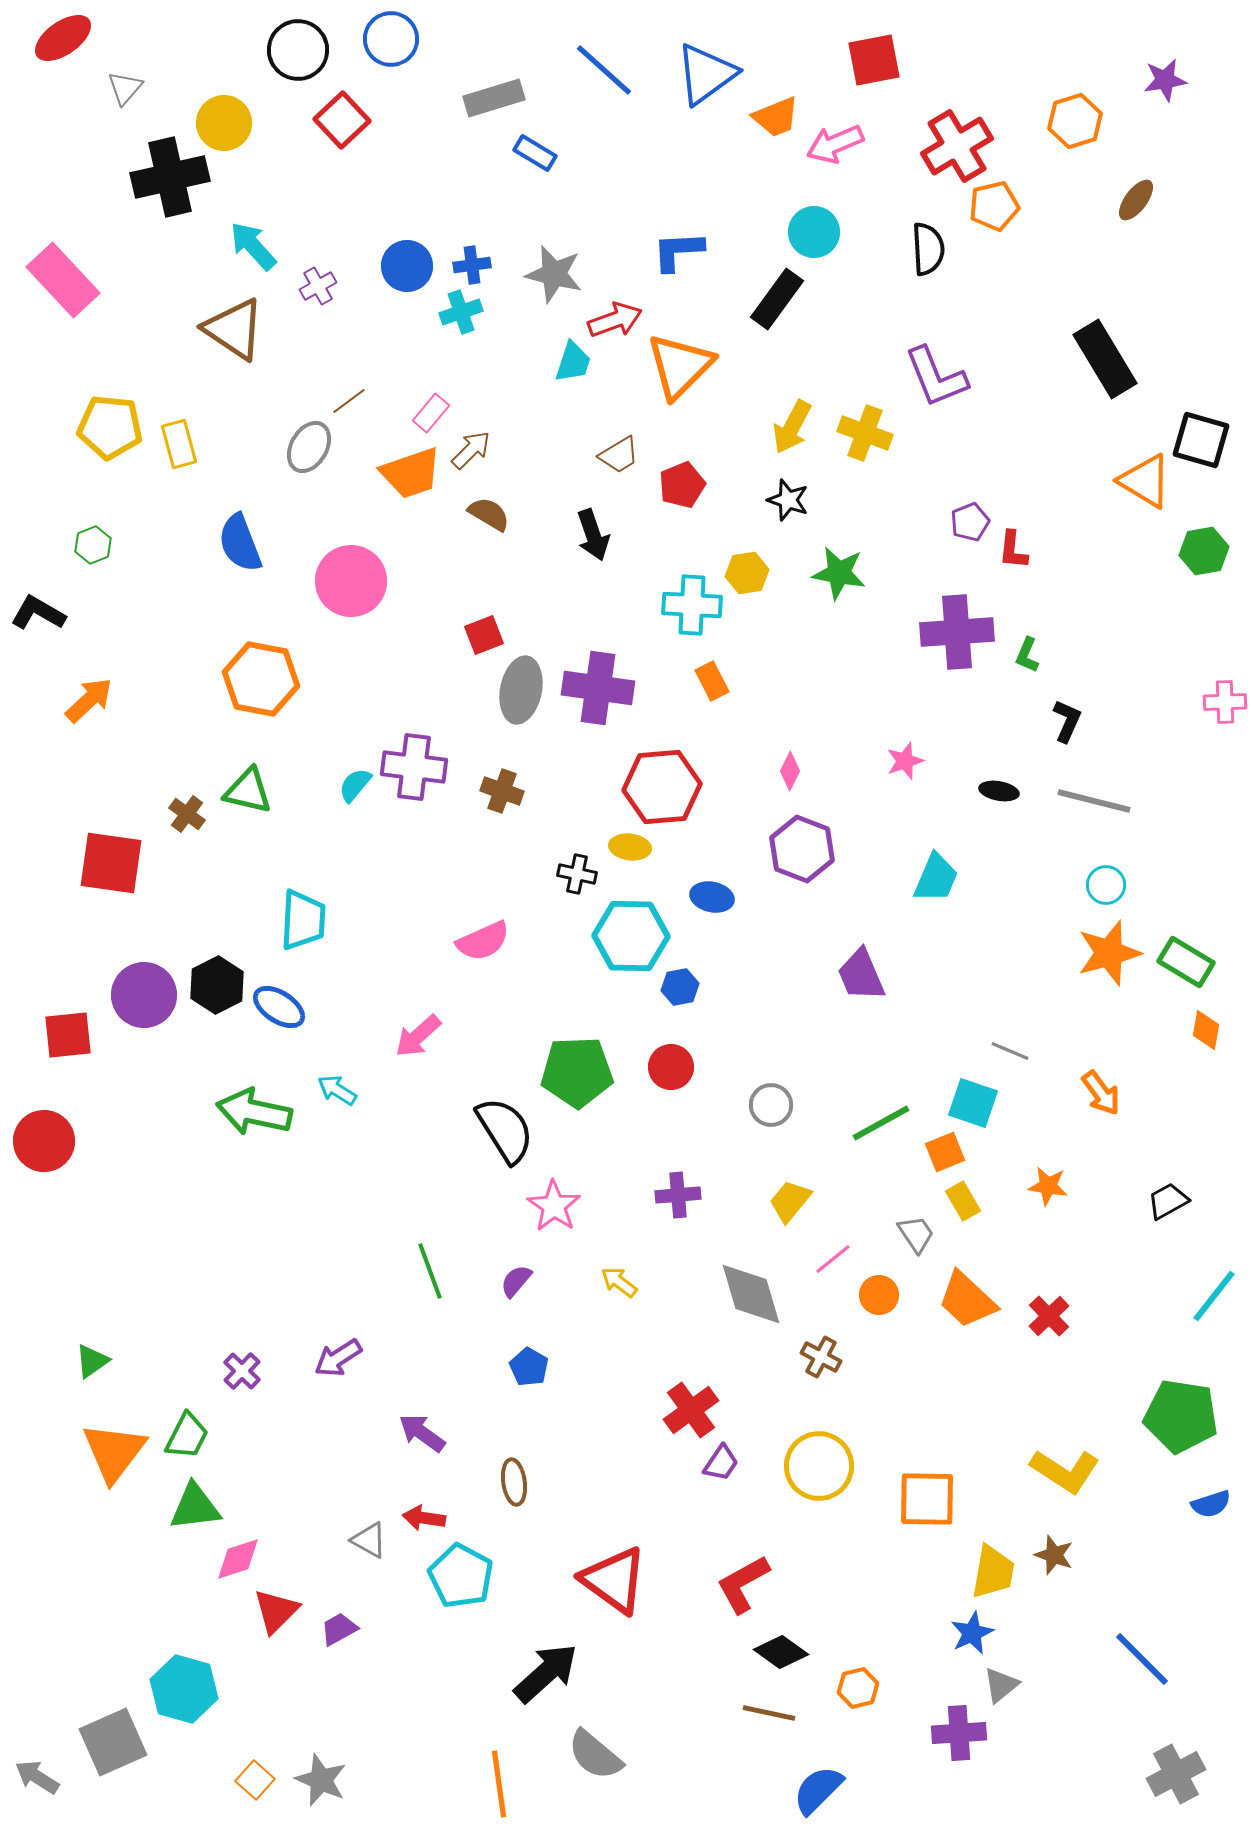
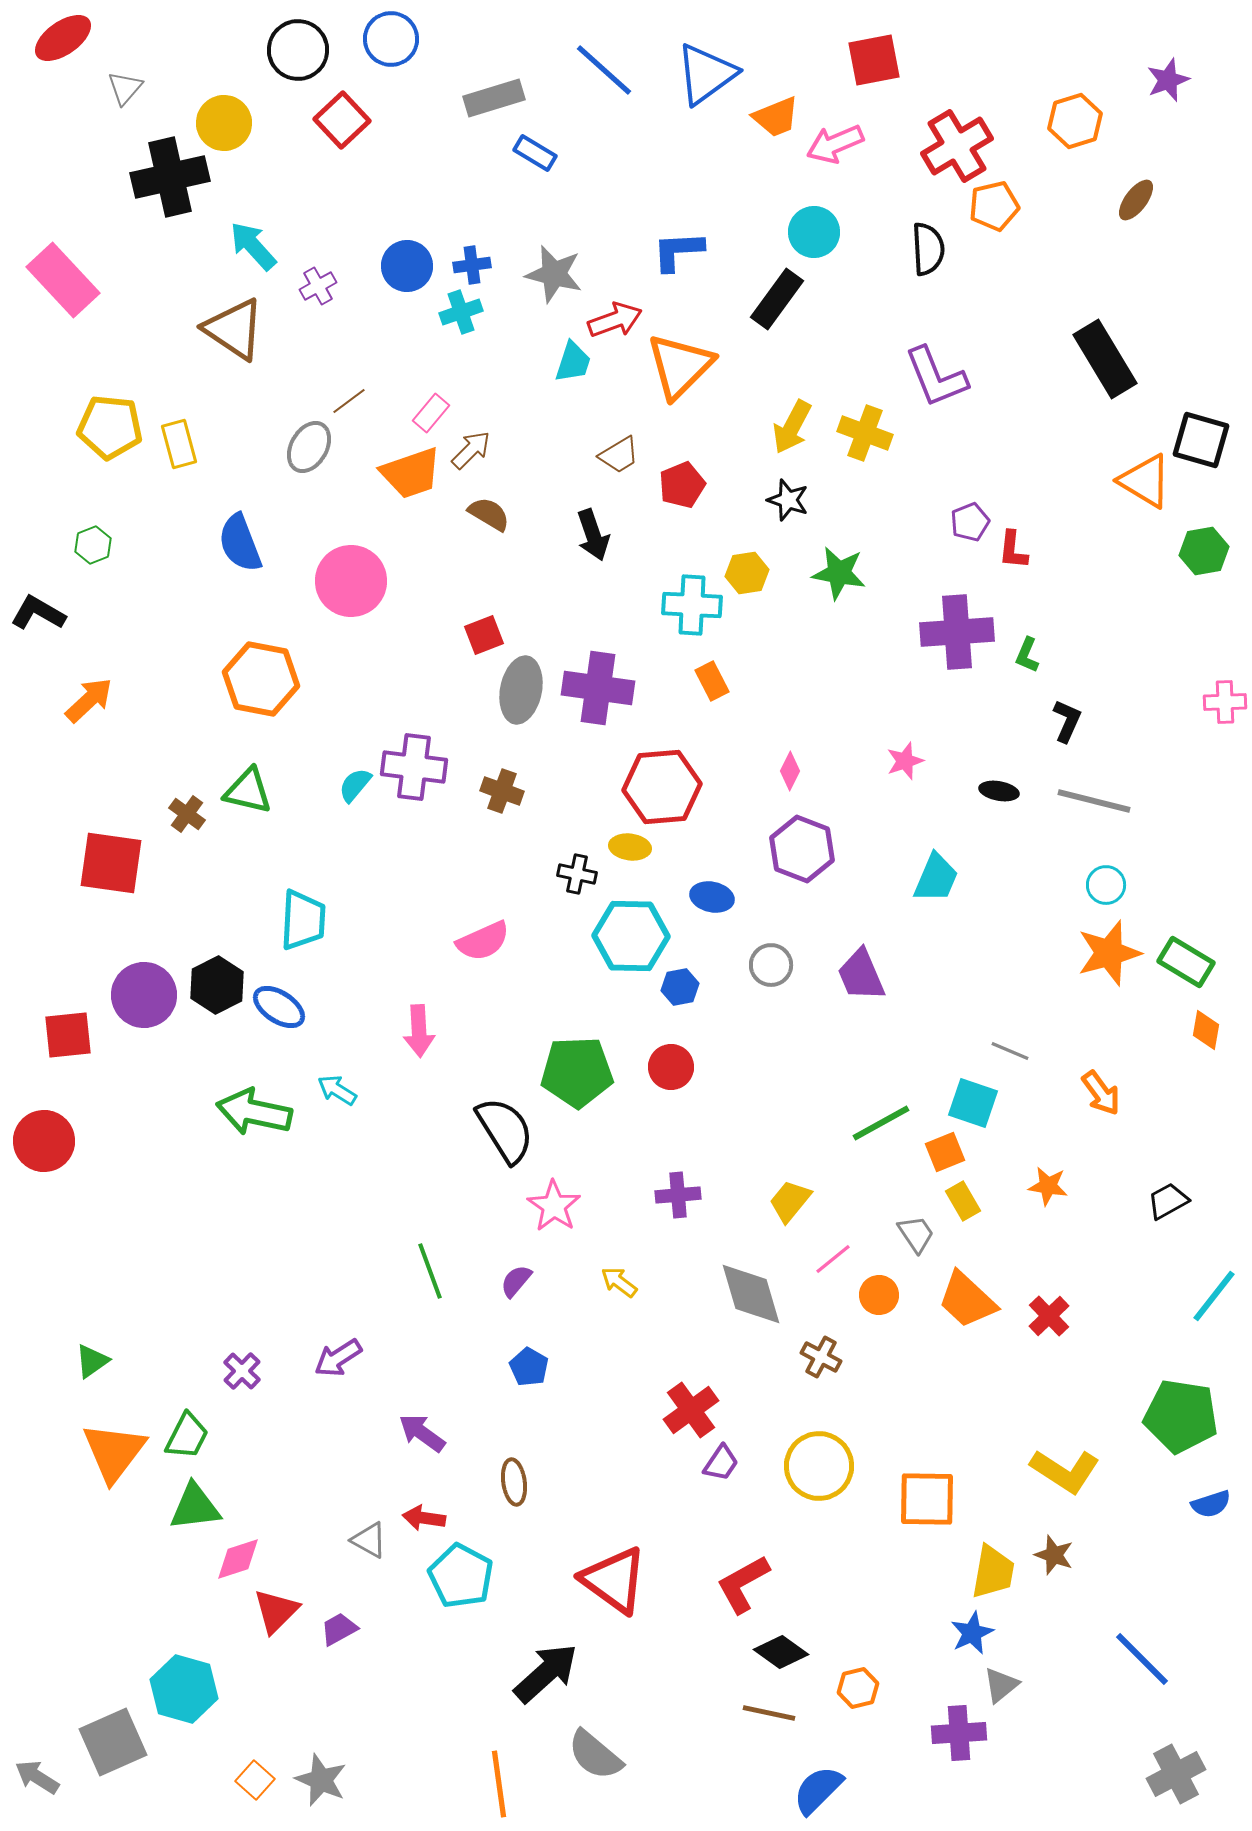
purple star at (1165, 80): moved 3 px right; rotated 12 degrees counterclockwise
pink arrow at (418, 1036): moved 1 px right, 5 px up; rotated 51 degrees counterclockwise
gray circle at (771, 1105): moved 140 px up
